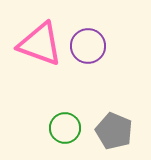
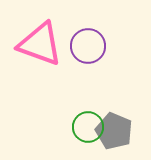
green circle: moved 23 px right, 1 px up
